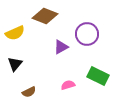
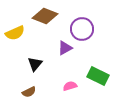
purple circle: moved 5 px left, 5 px up
purple triangle: moved 4 px right, 1 px down
black triangle: moved 20 px right
pink semicircle: moved 2 px right, 1 px down
